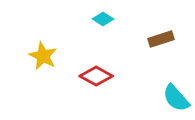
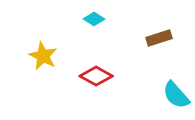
cyan diamond: moved 9 px left
brown rectangle: moved 2 px left, 1 px up
cyan semicircle: moved 3 px up
